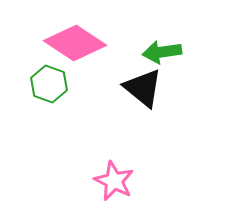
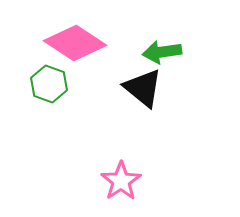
pink star: moved 7 px right; rotated 12 degrees clockwise
